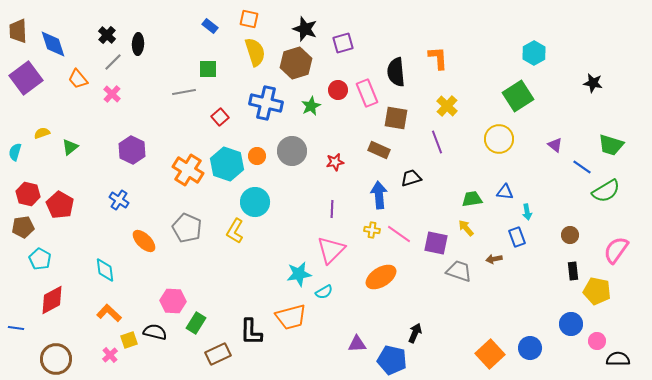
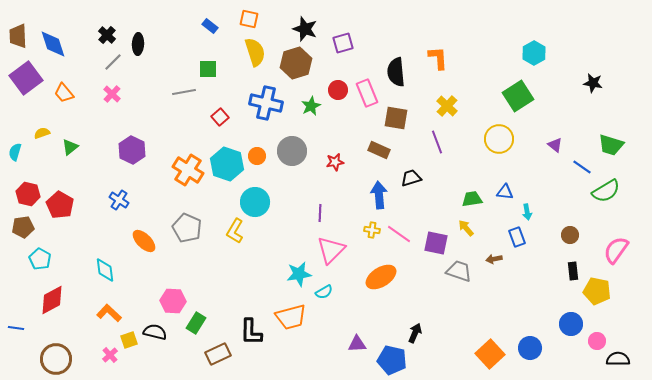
brown trapezoid at (18, 31): moved 5 px down
orange trapezoid at (78, 79): moved 14 px left, 14 px down
purple line at (332, 209): moved 12 px left, 4 px down
